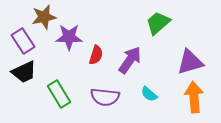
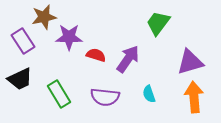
green trapezoid: rotated 12 degrees counterclockwise
red semicircle: rotated 90 degrees counterclockwise
purple arrow: moved 2 px left, 1 px up
black trapezoid: moved 4 px left, 7 px down
cyan semicircle: rotated 30 degrees clockwise
